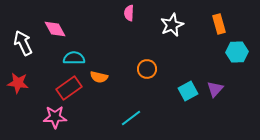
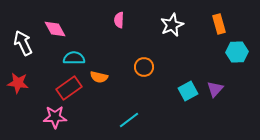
pink semicircle: moved 10 px left, 7 px down
orange circle: moved 3 px left, 2 px up
cyan line: moved 2 px left, 2 px down
